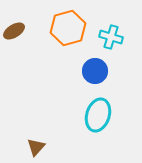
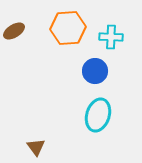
orange hexagon: rotated 12 degrees clockwise
cyan cross: rotated 15 degrees counterclockwise
brown triangle: rotated 18 degrees counterclockwise
